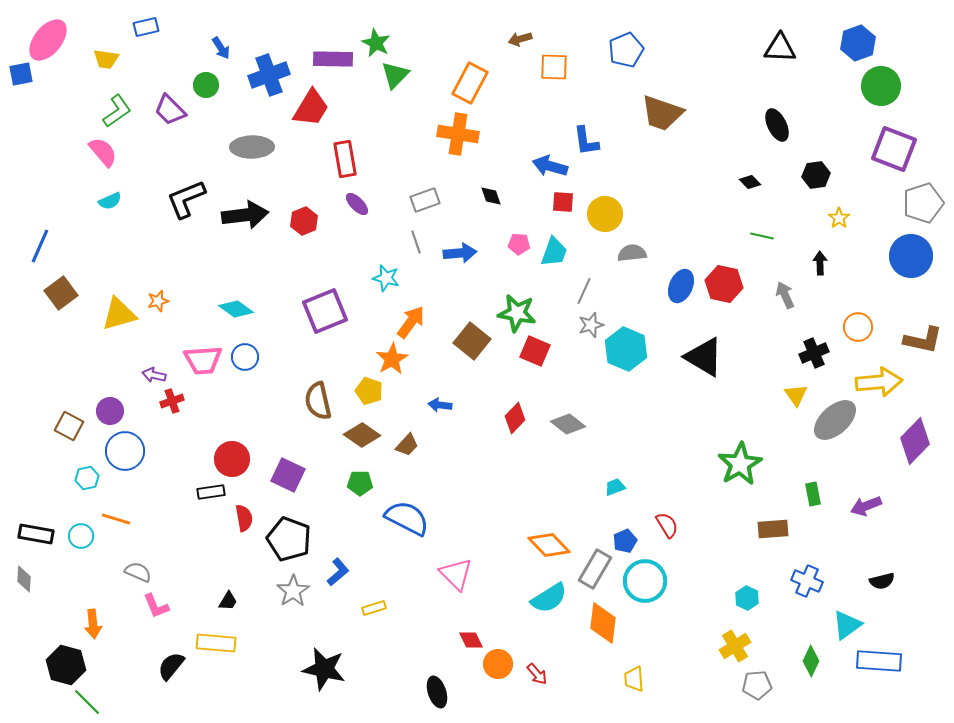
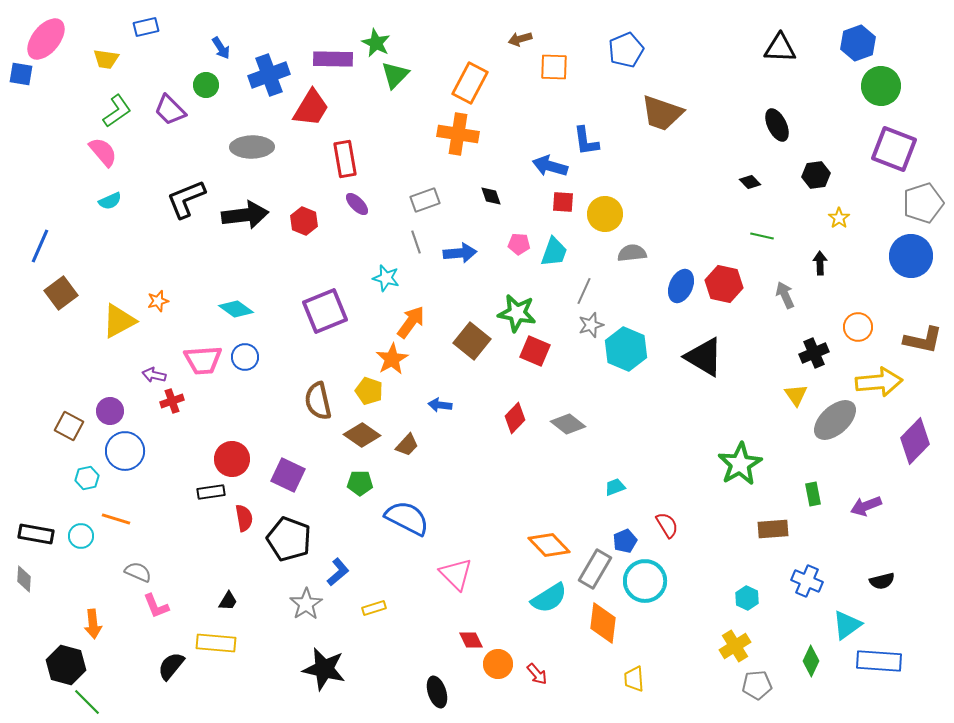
pink ellipse at (48, 40): moved 2 px left, 1 px up
blue square at (21, 74): rotated 20 degrees clockwise
red hexagon at (304, 221): rotated 16 degrees counterclockwise
yellow triangle at (119, 314): moved 7 px down; rotated 12 degrees counterclockwise
gray star at (293, 591): moved 13 px right, 13 px down
